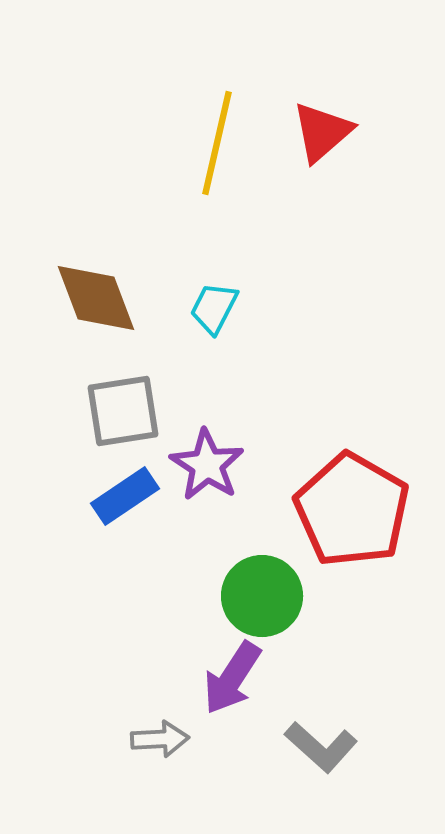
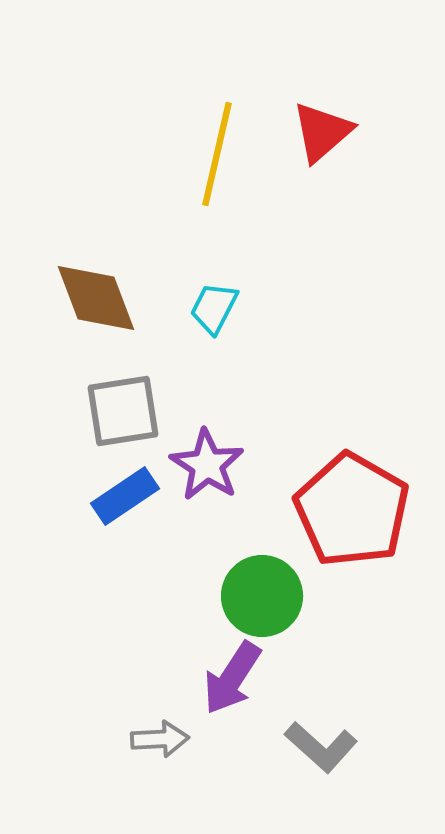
yellow line: moved 11 px down
